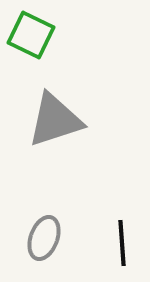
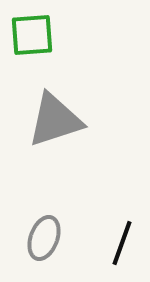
green square: moved 1 px right; rotated 30 degrees counterclockwise
black line: rotated 24 degrees clockwise
